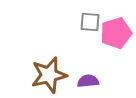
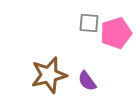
gray square: moved 1 px left, 1 px down
purple semicircle: moved 1 px left; rotated 120 degrees counterclockwise
